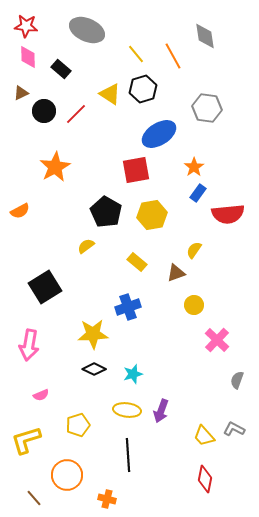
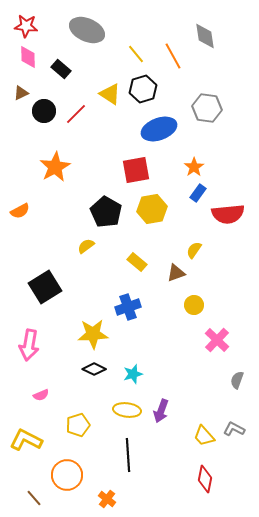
blue ellipse at (159, 134): moved 5 px up; rotated 12 degrees clockwise
yellow hexagon at (152, 215): moved 6 px up
yellow L-shape at (26, 440): rotated 44 degrees clockwise
orange cross at (107, 499): rotated 24 degrees clockwise
